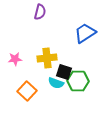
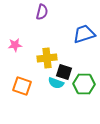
purple semicircle: moved 2 px right
blue trapezoid: moved 1 px left, 1 px down; rotated 15 degrees clockwise
pink star: moved 14 px up
green hexagon: moved 6 px right, 3 px down
orange square: moved 5 px left, 5 px up; rotated 24 degrees counterclockwise
